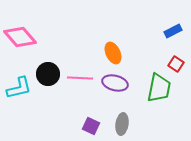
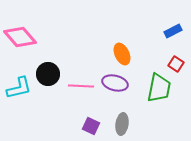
orange ellipse: moved 9 px right, 1 px down
pink line: moved 1 px right, 8 px down
